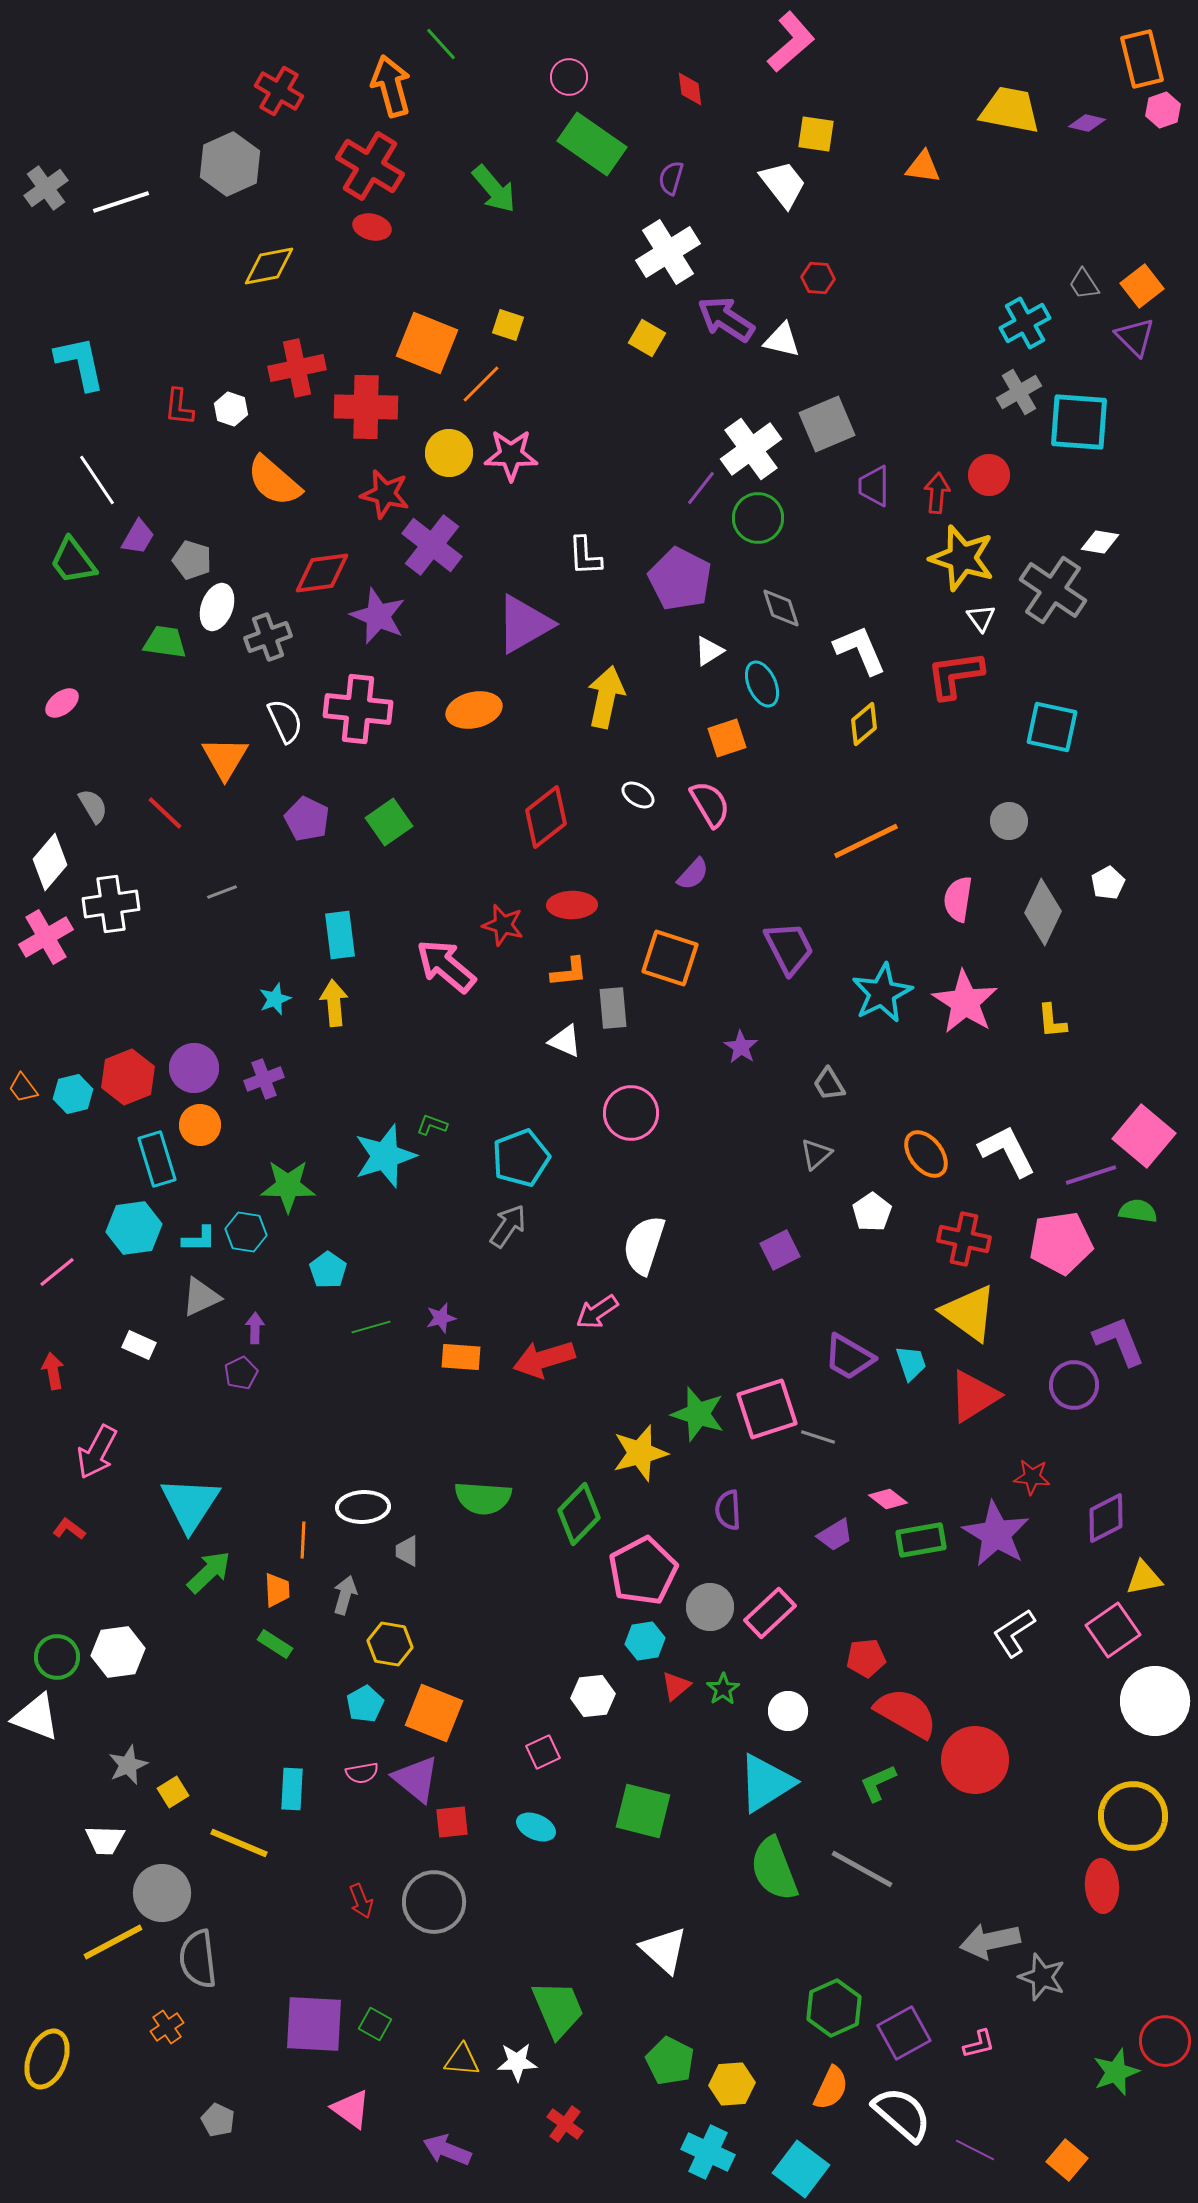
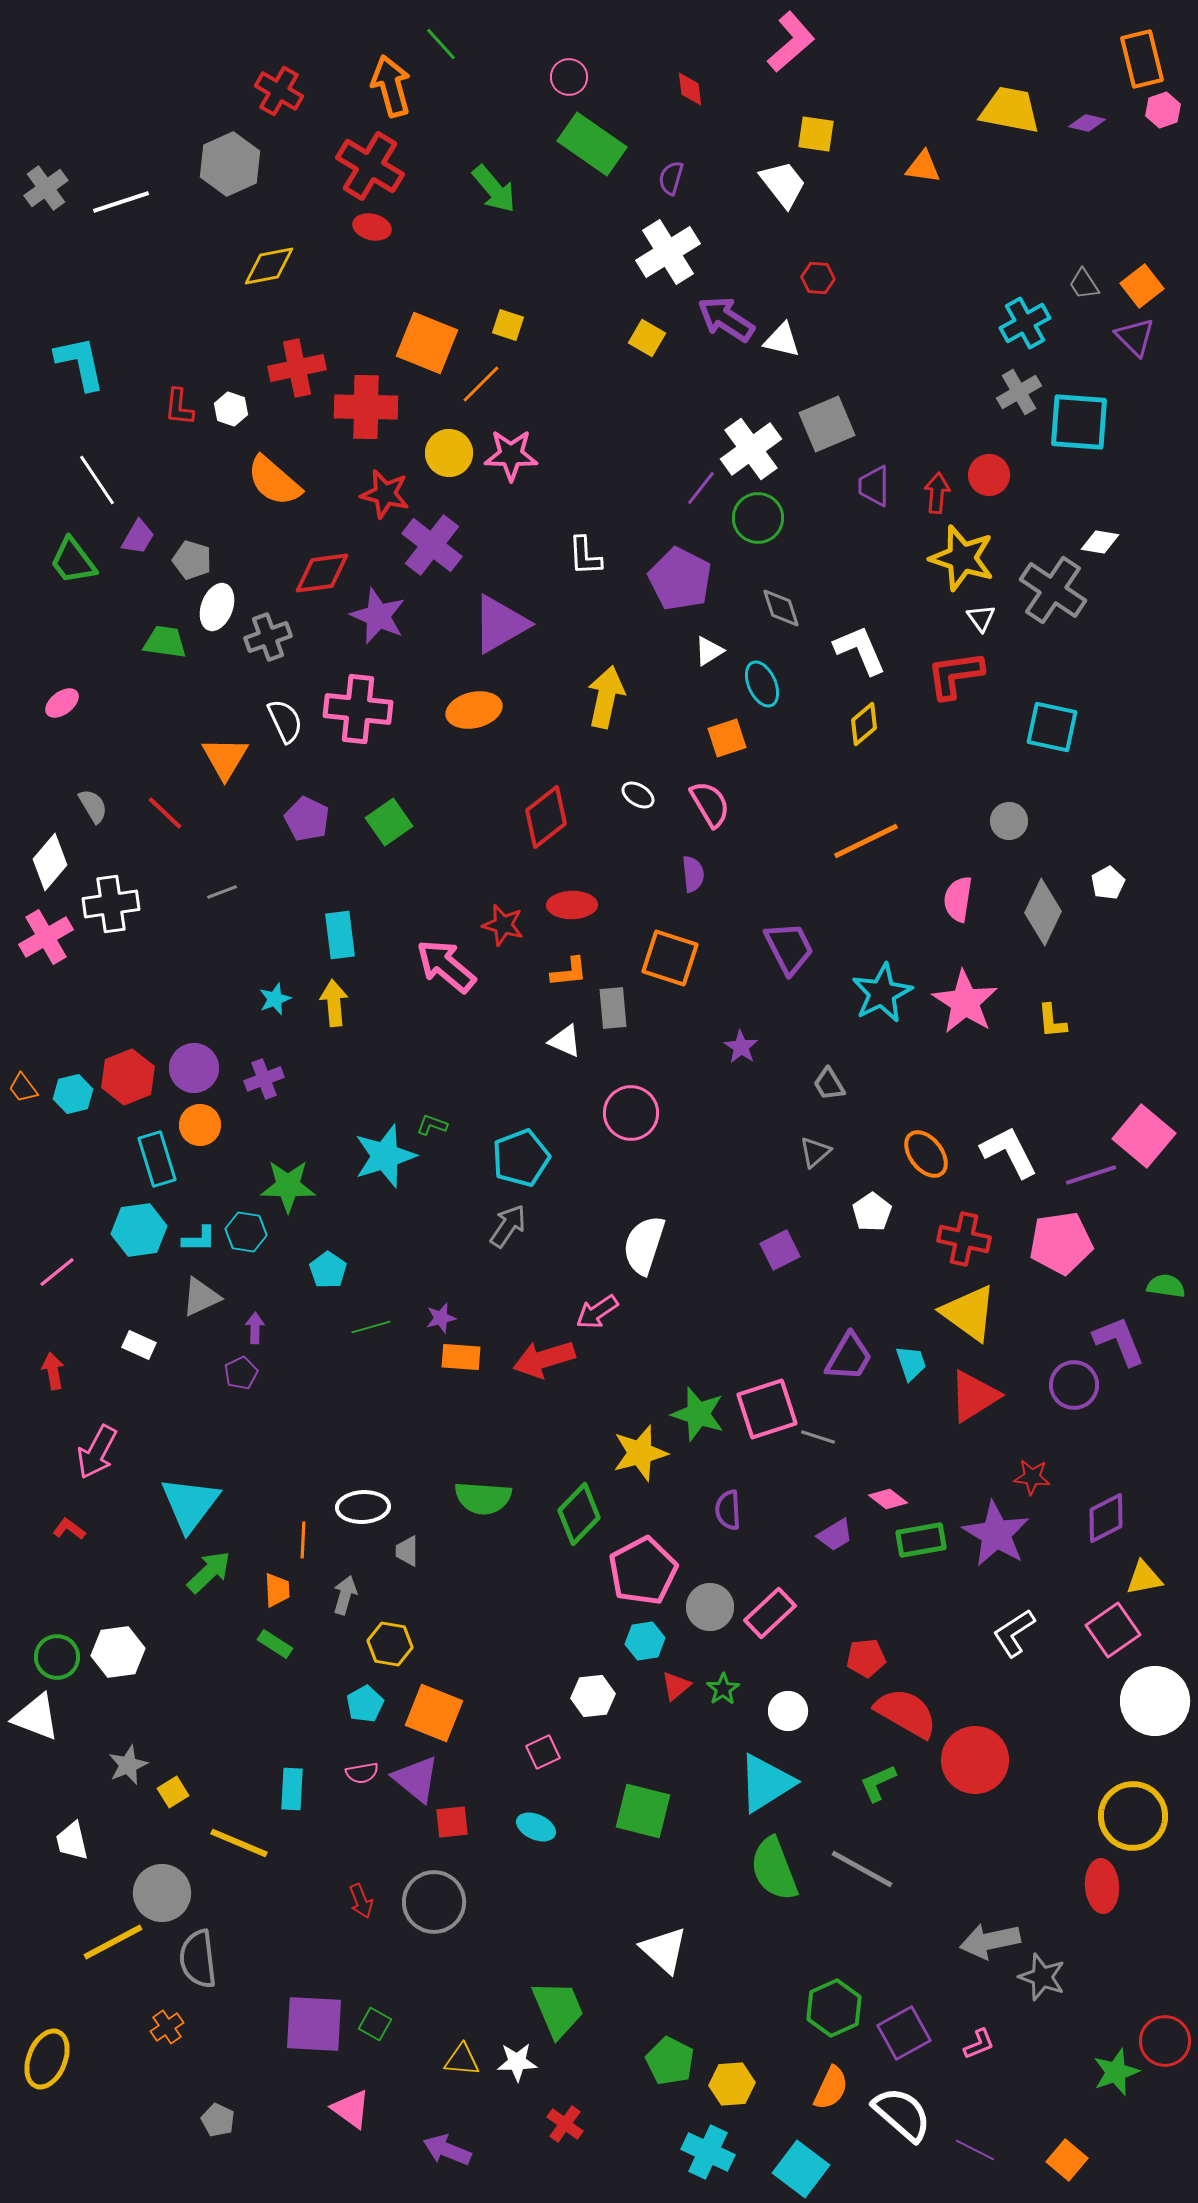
purple triangle at (524, 624): moved 24 px left
purple semicircle at (693, 874): rotated 48 degrees counterclockwise
white L-shape at (1007, 1151): moved 2 px right, 1 px down
gray triangle at (816, 1154): moved 1 px left, 2 px up
green semicircle at (1138, 1211): moved 28 px right, 75 px down
cyan hexagon at (134, 1228): moved 5 px right, 2 px down
purple trapezoid at (849, 1357): rotated 90 degrees counterclockwise
cyan triangle at (190, 1504): rotated 4 degrees clockwise
white trapezoid at (105, 1840): moved 33 px left, 1 px down; rotated 75 degrees clockwise
pink L-shape at (979, 2044): rotated 8 degrees counterclockwise
